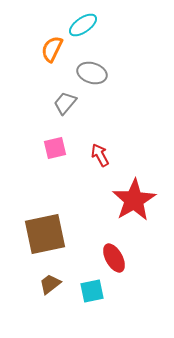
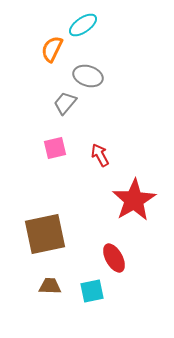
gray ellipse: moved 4 px left, 3 px down
brown trapezoid: moved 2 px down; rotated 40 degrees clockwise
